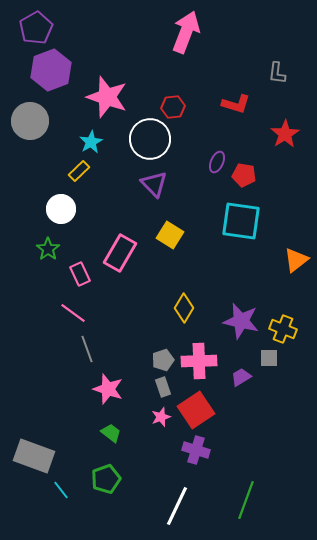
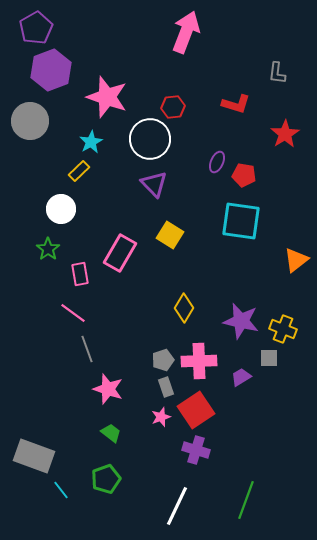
pink rectangle at (80, 274): rotated 15 degrees clockwise
gray rectangle at (163, 387): moved 3 px right
